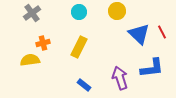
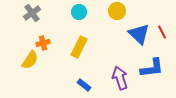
yellow semicircle: rotated 132 degrees clockwise
